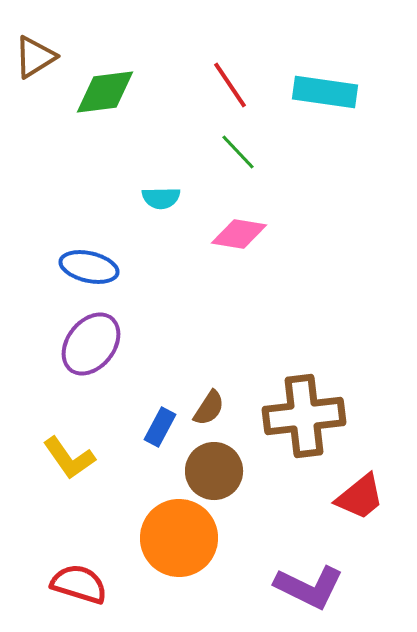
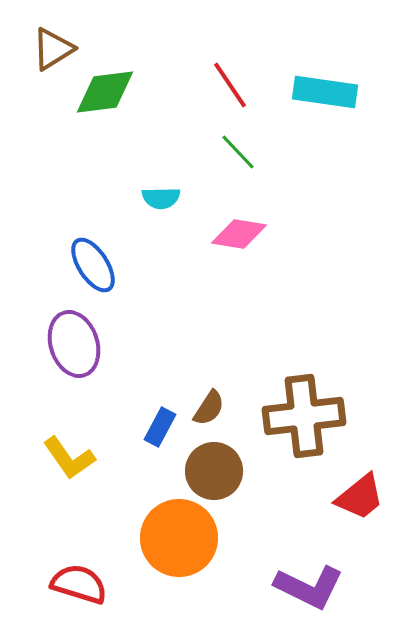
brown triangle: moved 18 px right, 8 px up
blue ellipse: moved 4 px right, 2 px up; rotated 44 degrees clockwise
purple ellipse: moved 17 px left; rotated 56 degrees counterclockwise
